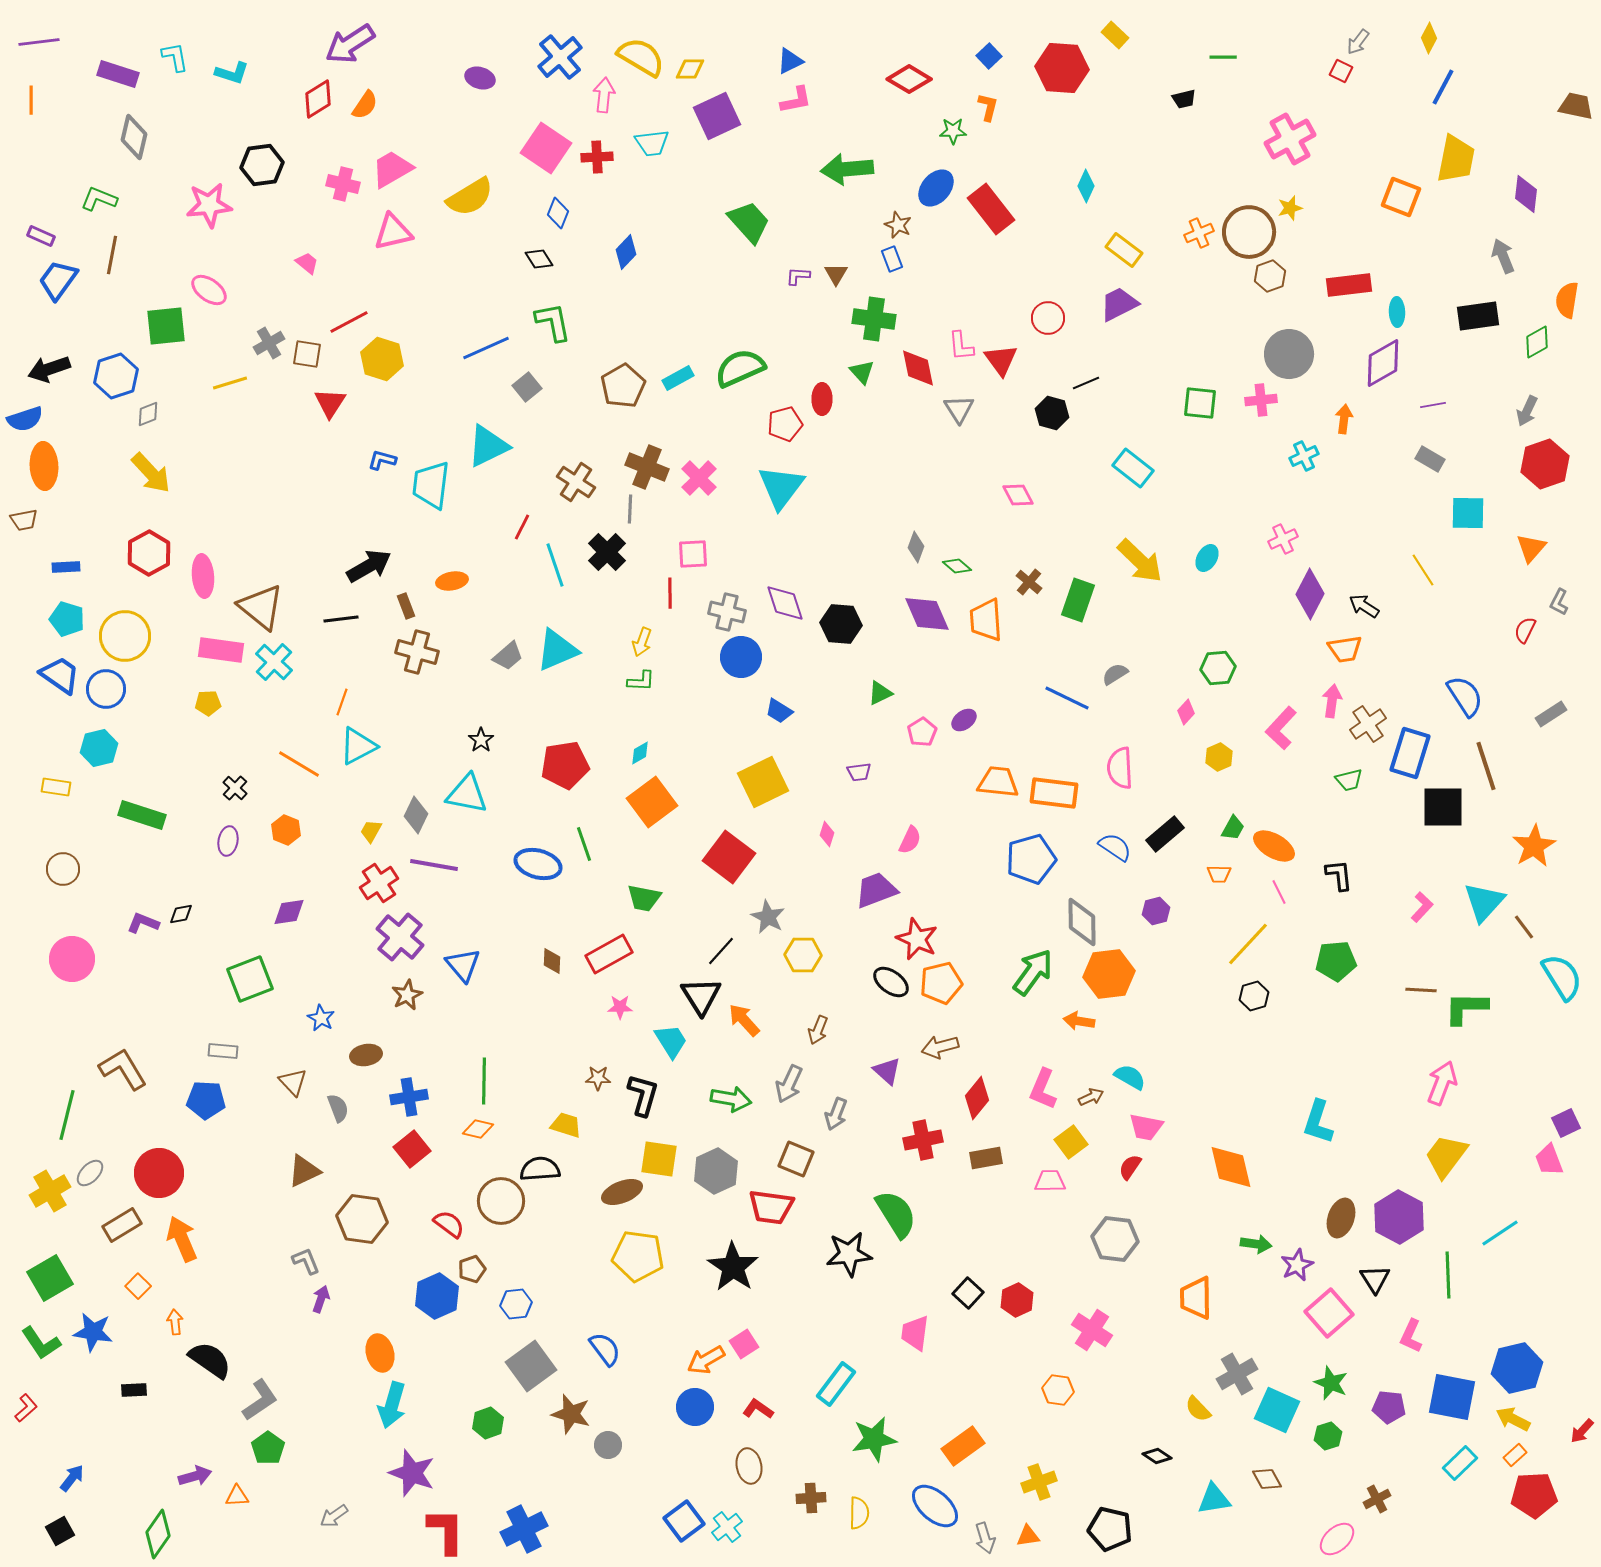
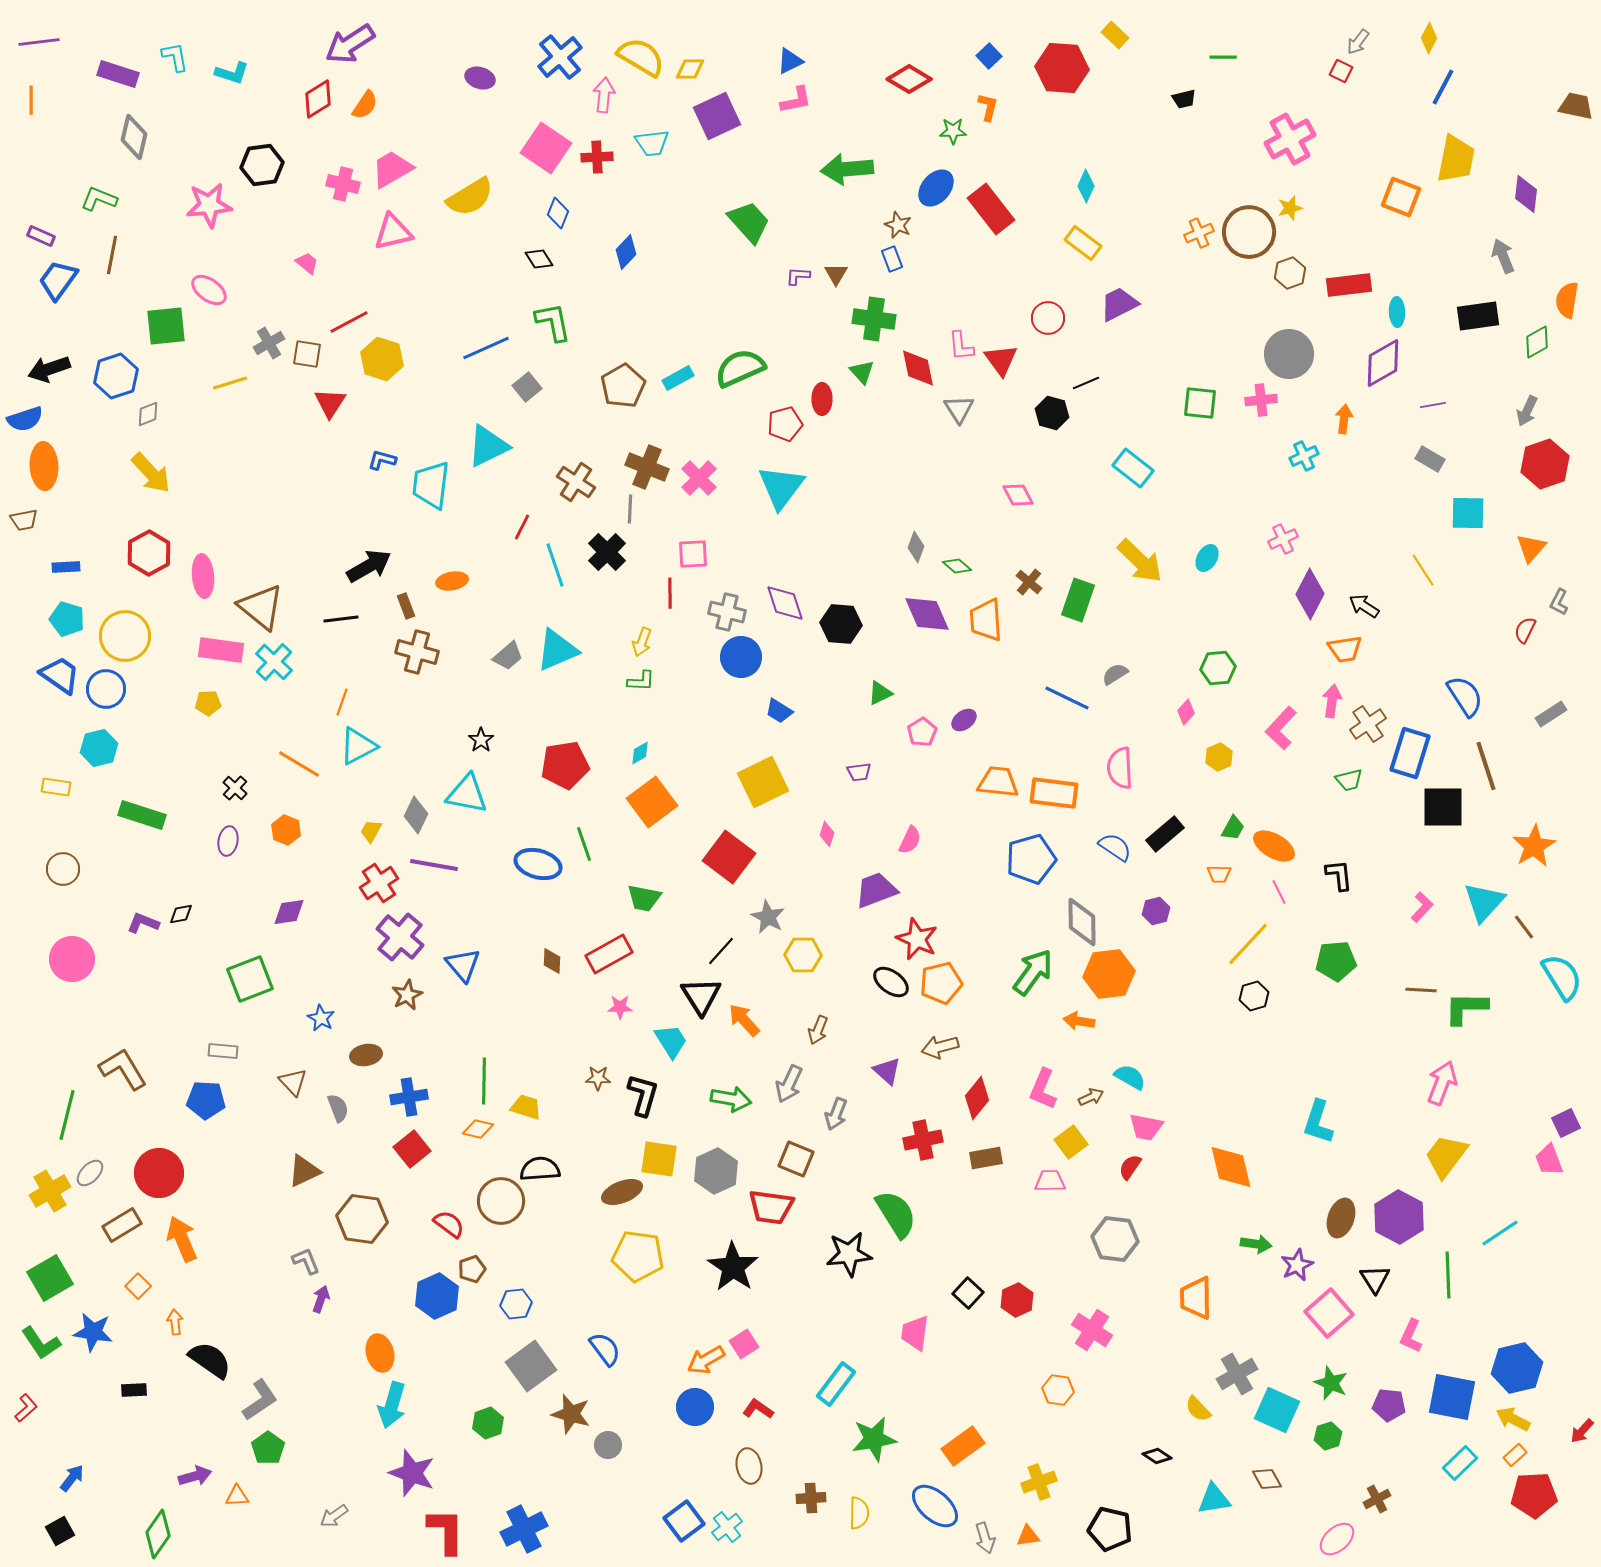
yellow rectangle at (1124, 250): moved 41 px left, 7 px up
brown hexagon at (1270, 276): moved 20 px right, 3 px up
yellow trapezoid at (566, 1125): moved 40 px left, 18 px up
purple pentagon at (1389, 1407): moved 2 px up
